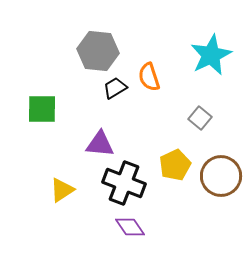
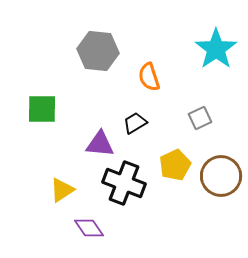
cyan star: moved 5 px right, 6 px up; rotated 9 degrees counterclockwise
black trapezoid: moved 20 px right, 35 px down
gray square: rotated 25 degrees clockwise
purple diamond: moved 41 px left, 1 px down
